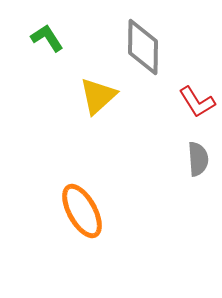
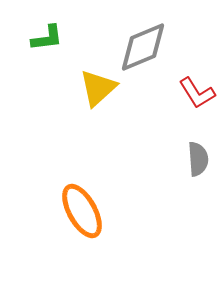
green L-shape: rotated 116 degrees clockwise
gray diamond: rotated 66 degrees clockwise
yellow triangle: moved 8 px up
red L-shape: moved 9 px up
